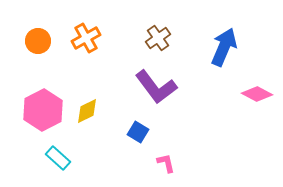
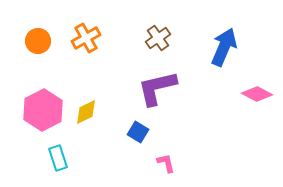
purple L-shape: moved 1 px right, 1 px down; rotated 114 degrees clockwise
yellow diamond: moved 1 px left, 1 px down
cyan rectangle: rotated 30 degrees clockwise
